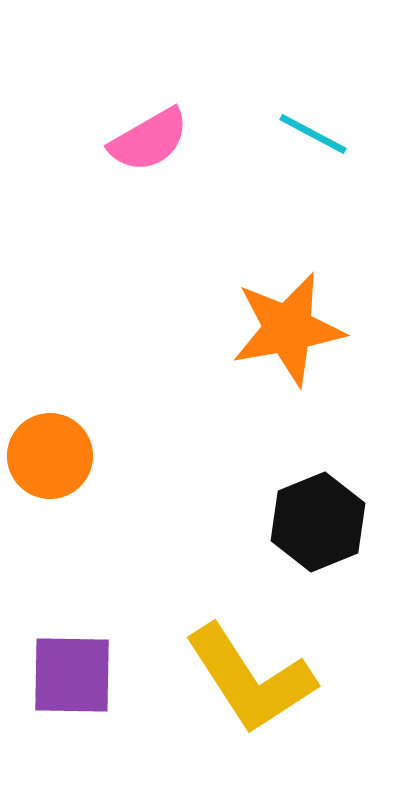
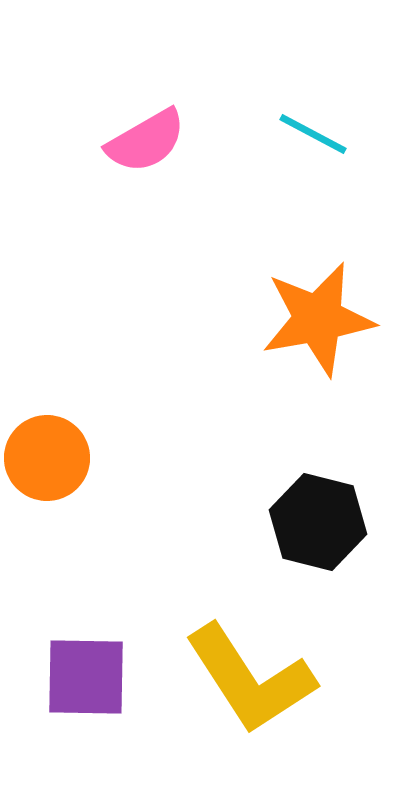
pink semicircle: moved 3 px left, 1 px down
orange star: moved 30 px right, 10 px up
orange circle: moved 3 px left, 2 px down
black hexagon: rotated 24 degrees counterclockwise
purple square: moved 14 px right, 2 px down
